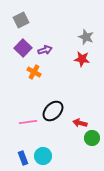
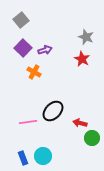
gray square: rotated 14 degrees counterclockwise
red star: rotated 21 degrees clockwise
